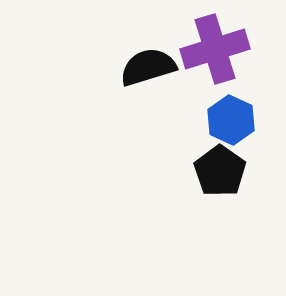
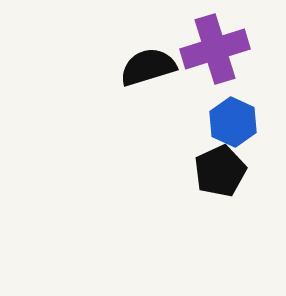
blue hexagon: moved 2 px right, 2 px down
black pentagon: rotated 12 degrees clockwise
